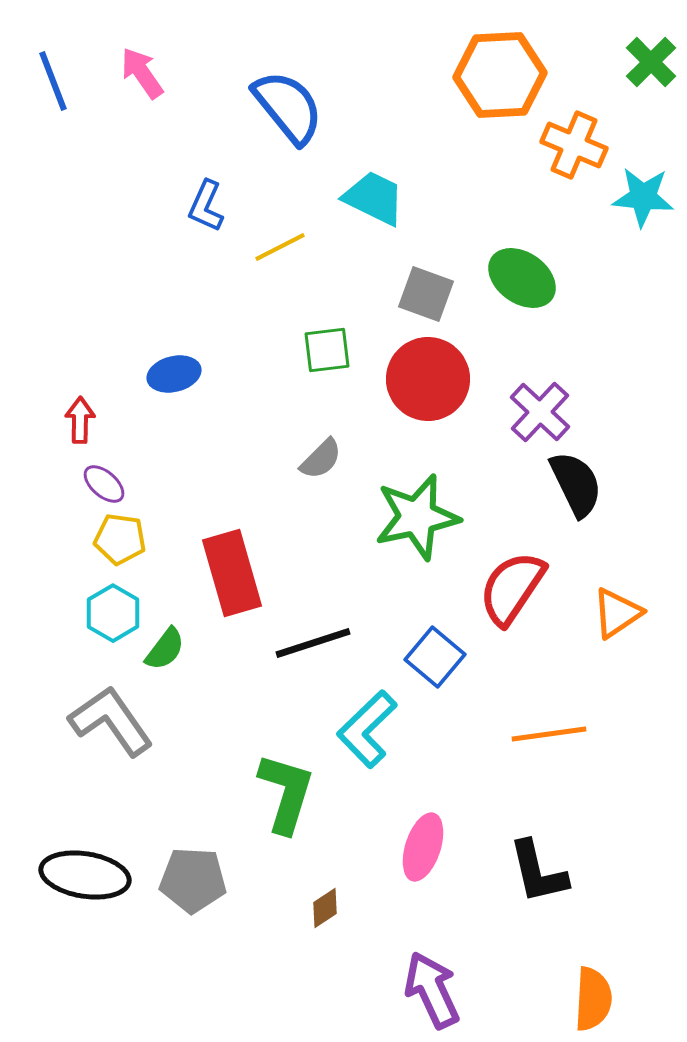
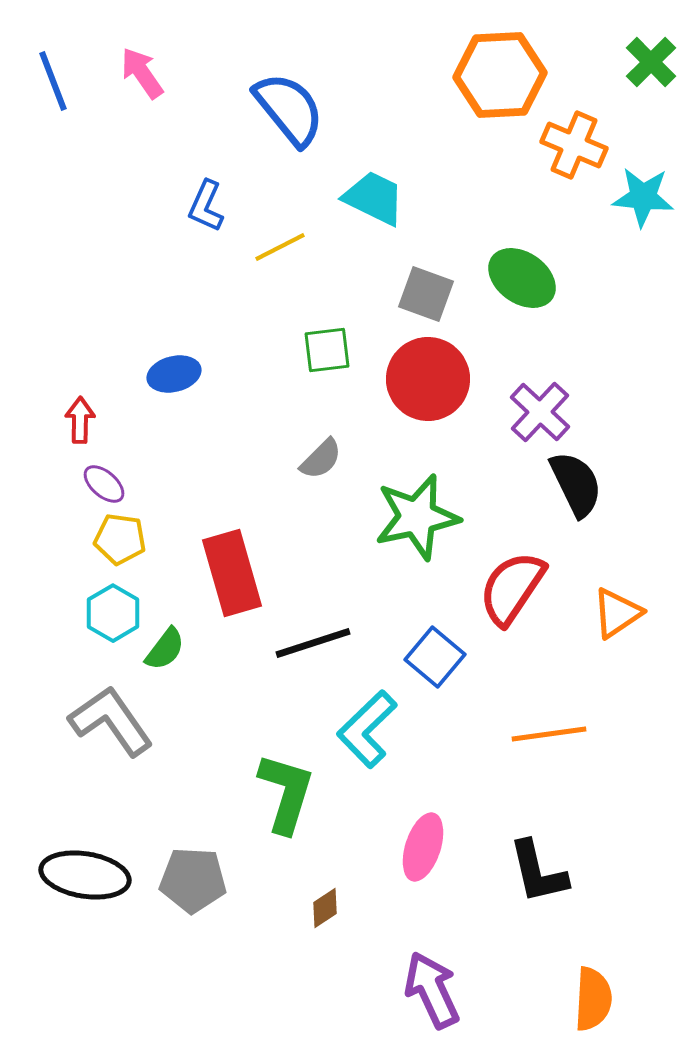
blue semicircle: moved 1 px right, 2 px down
